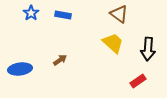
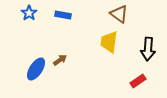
blue star: moved 2 px left
yellow trapezoid: moved 4 px left, 1 px up; rotated 125 degrees counterclockwise
blue ellipse: moved 16 px right; rotated 50 degrees counterclockwise
